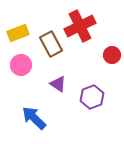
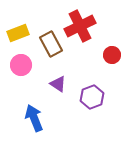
blue arrow: rotated 24 degrees clockwise
